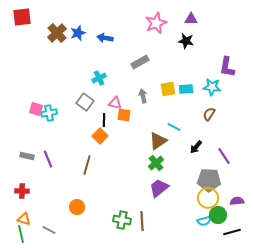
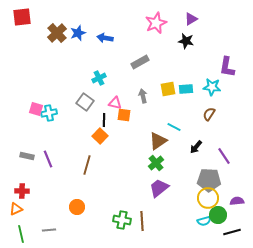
purple triangle at (191, 19): rotated 32 degrees counterclockwise
orange triangle at (24, 219): moved 8 px left, 10 px up; rotated 40 degrees counterclockwise
gray line at (49, 230): rotated 32 degrees counterclockwise
